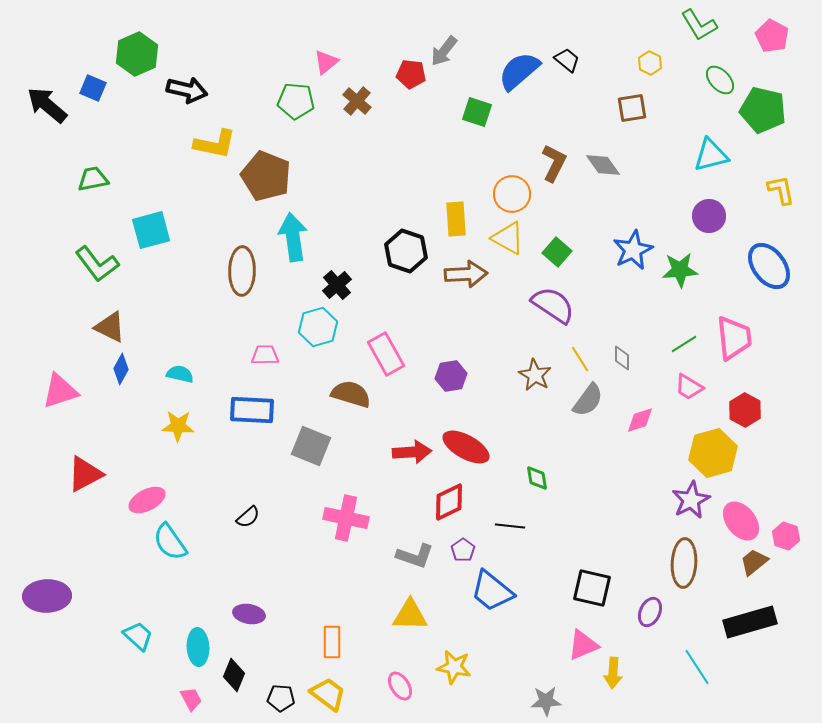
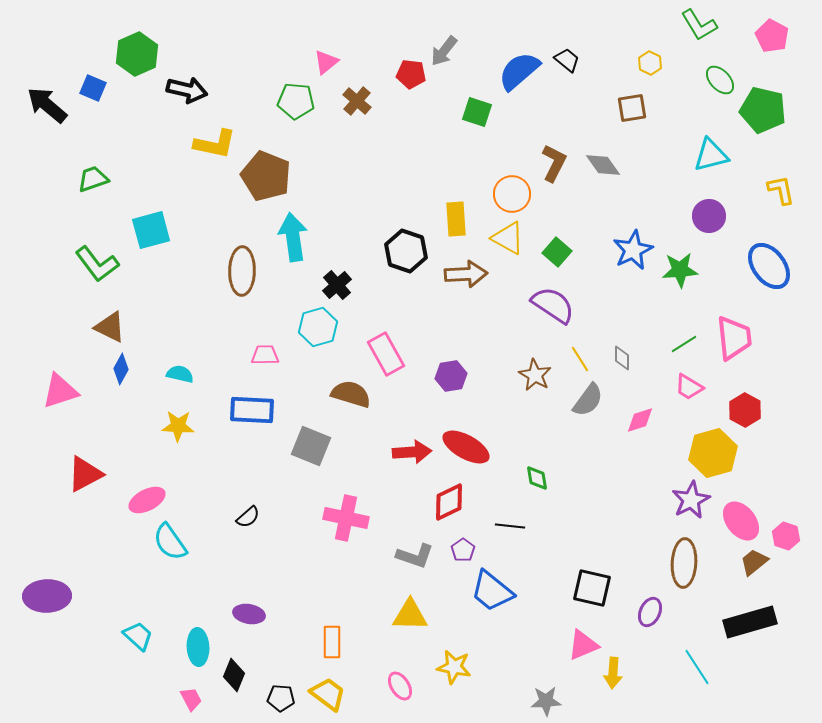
green trapezoid at (93, 179): rotated 8 degrees counterclockwise
